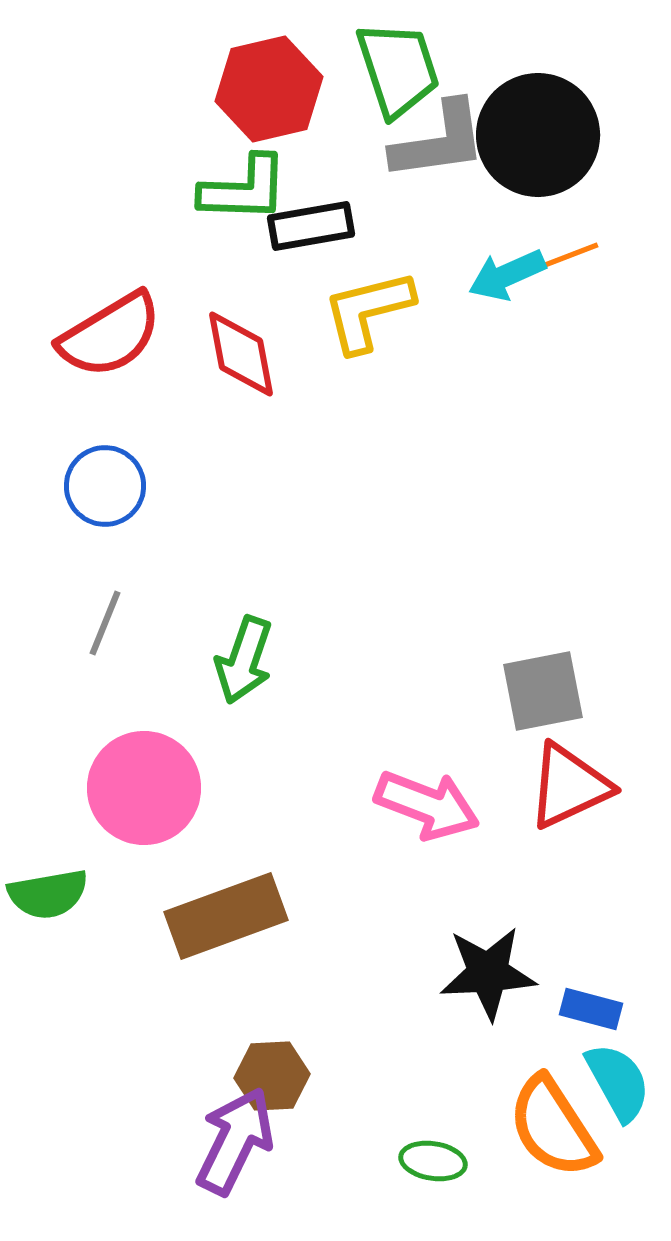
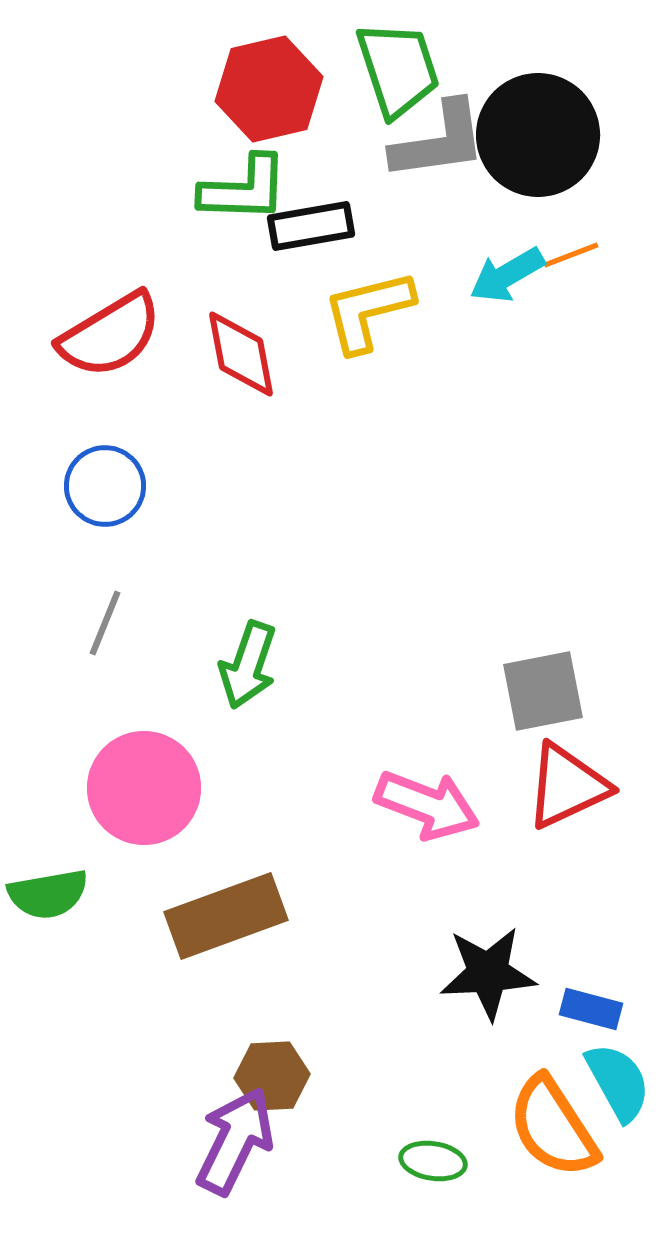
cyan arrow: rotated 6 degrees counterclockwise
green arrow: moved 4 px right, 5 px down
red triangle: moved 2 px left
